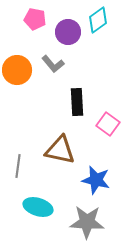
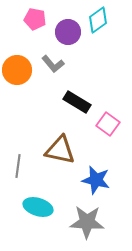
black rectangle: rotated 56 degrees counterclockwise
